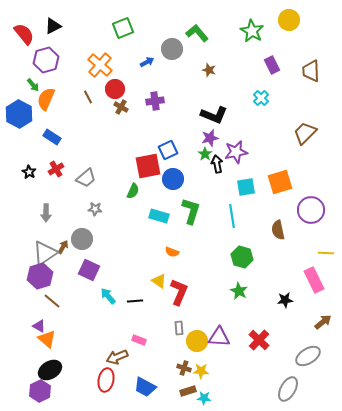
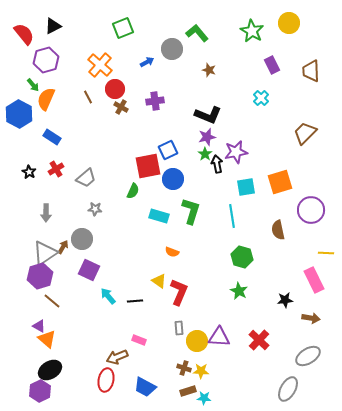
yellow circle at (289, 20): moved 3 px down
black L-shape at (214, 115): moved 6 px left
purple star at (210, 138): moved 3 px left, 1 px up
brown arrow at (323, 322): moved 12 px left, 4 px up; rotated 48 degrees clockwise
